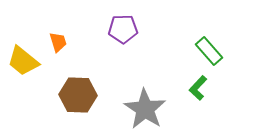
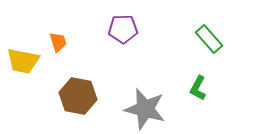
green rectangle: moved 12 px up
yellow trapezoid: rotated 28 degrees counterclockwise
green L-shape: rotated 15 degrees counterclockwise
brown hexagon: moved 1 px down; rotated 9 degrees clockwise
gray star: rotated 18 degrees counterclockwise
